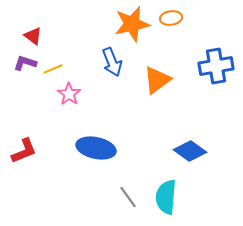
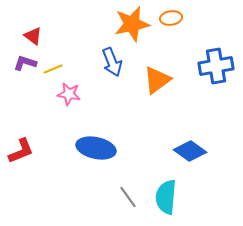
pink star: rotated 25 degrees counterclockwise
red L-shape: moved 3 px left
